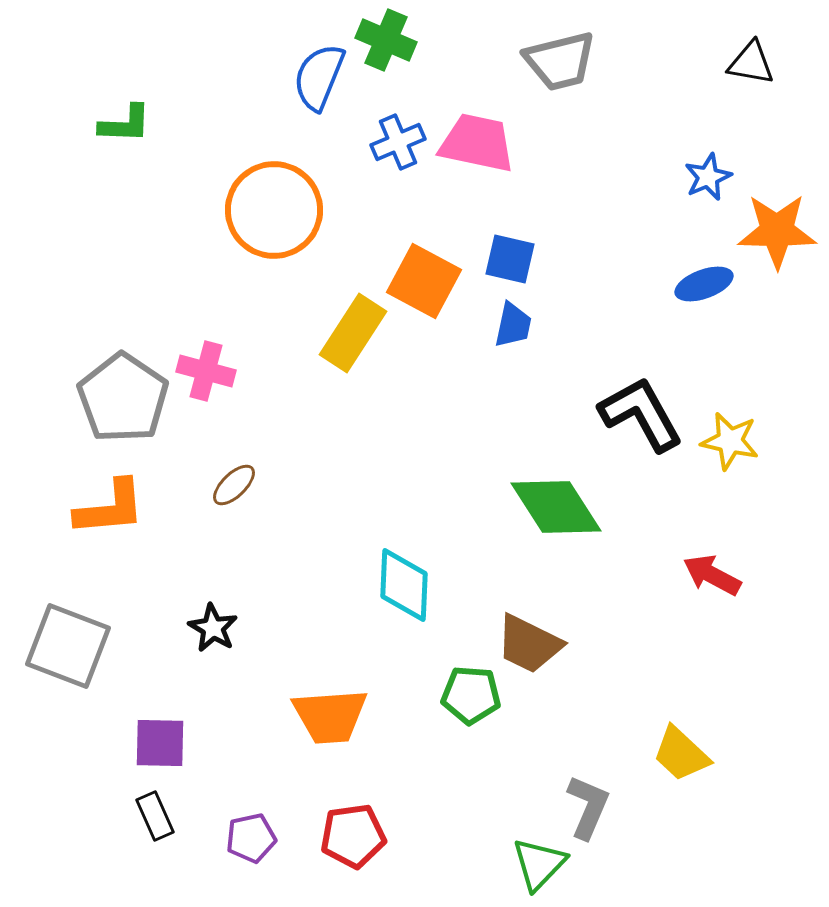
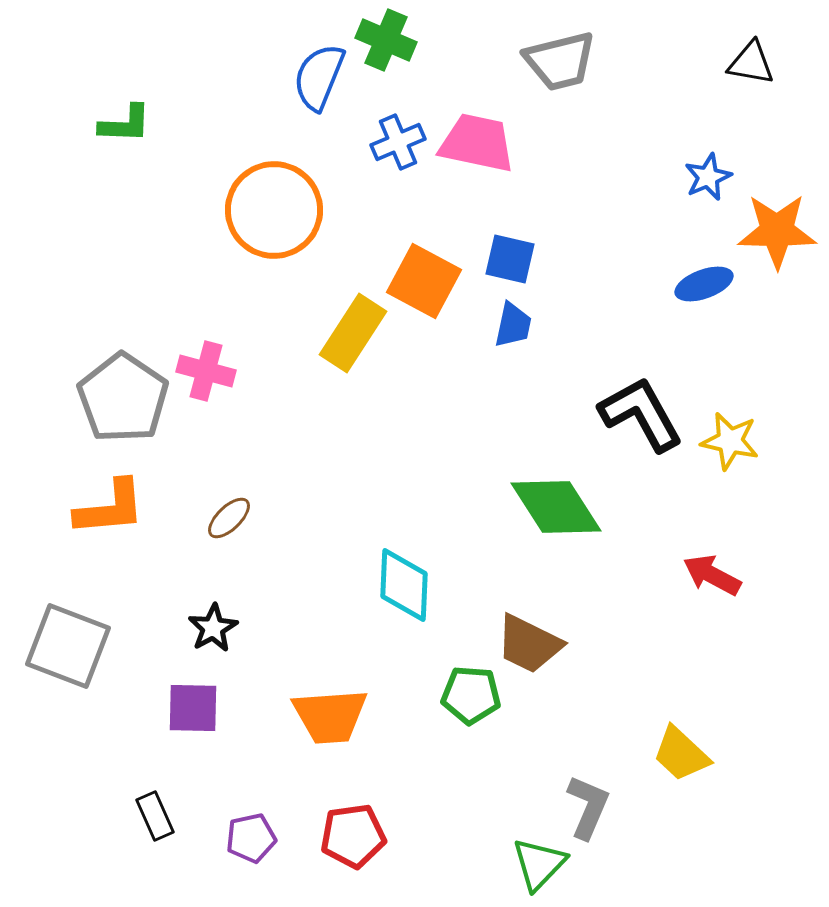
brown ellipse: moved 5 px left, 33 px down
black star: rotated 12 degrees clockwise
purple square: moved 33 px right, 35 px up
